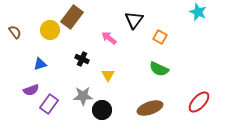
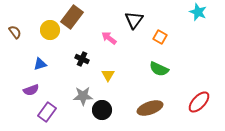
purple rectangle: moved 2 px left, 8 px down
